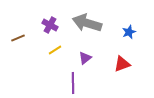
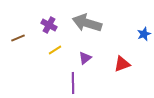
purple cross: moved 1 px left
blue star: moved 15 px right, 2 px down
